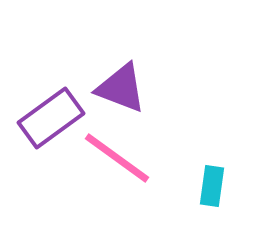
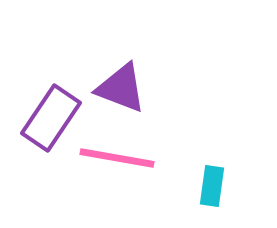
purple rectangle: rotated 20 degrees counterclockwise
pink line: rotated 26 degrees counterclockwise
